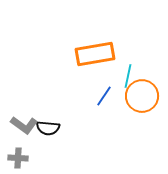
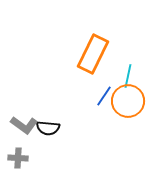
orange rectangle: moved 2 px left; rotated 54 degrees counterclockwise
orange circle: moved 14 px left, 5 px down
